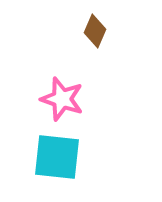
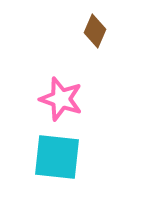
pink star: moved 1 px left
